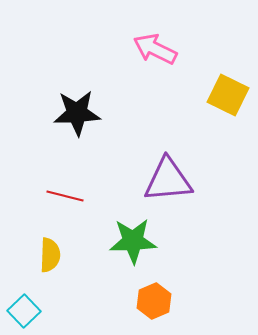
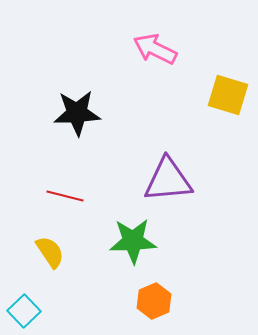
yellow square: rotated 9 degrees counterclockwise
yellow semicircle: moved 3 px up; rotated 36 degrees counterclockwise
